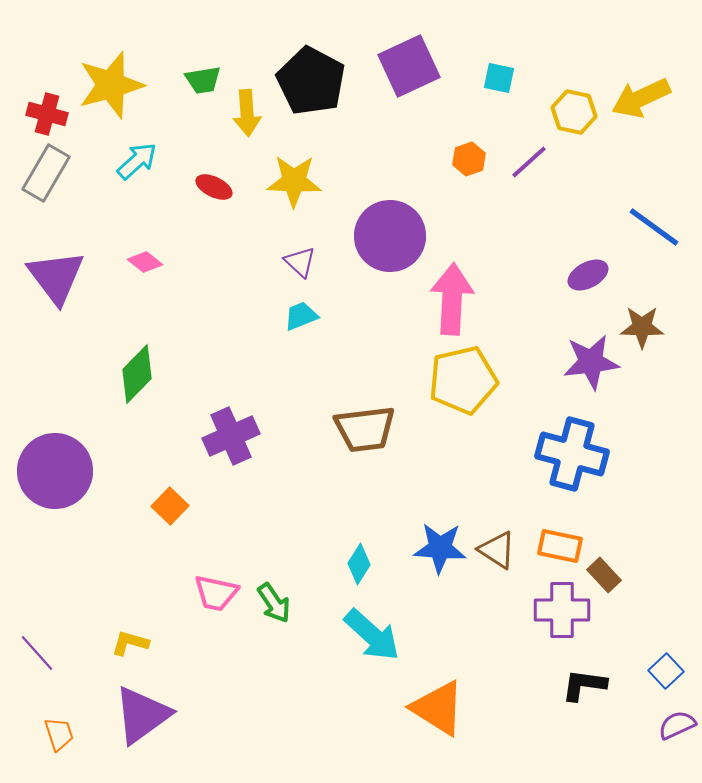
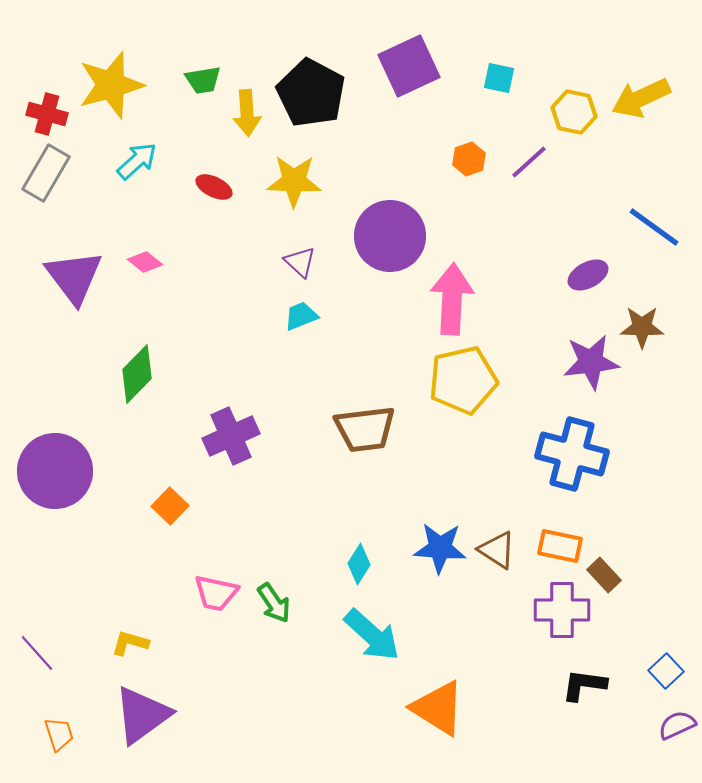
black pentagon at (311, 81): moved 12 px down
purple triangle at (56, 277): moved 18 px right
